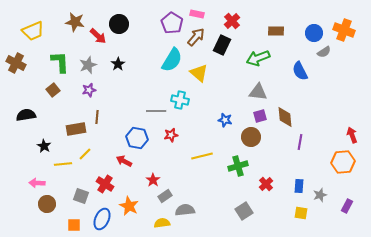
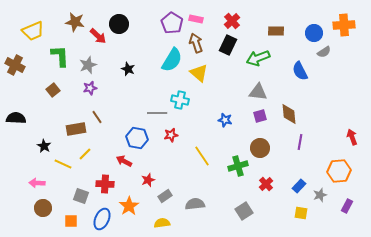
pink rectangle at (197, 14): moved 1 px left, 5 px down
orange cross at (344, 30): moved 5 px up; rotated 25 degrees counterclockwise
brown arrow at (196, 37): moved 6 px down; rotated 60 degrees counterclockwise
black rectangle at (222, 45): moved 6 px right
green L-shape at (60, 62): moved 6 px up
brown cross at (16, 63): moved 1 px left, 2 px down
black star at (118, 64): moved 10 px right, 5 px down; rotated 16 degrees counterclockwise
purple star at (89, 90): moved 1 px right, 2 px up
gray line at (156, 111): moved 1 px right, 2 px down
black semicircle at (26, 115): moved 10 px left, 3 px down; rotated 12 degrees clockwise
brown line at (97, 117): rotated 40 degrees counterclockwise
brown diamond at (285, 117): moved 4 px right, 3 px up
red arrow at (352, 135): moved 2 px down
brown circle at (251, 137): moved 9 px right, 11 px down
yellow line at (202, 156): rotated 70 degrees clockwise
orange hexagon at (343, 162): moved 4 px left, 9 px down
yellow line at (63, 164): rotated 30 degrees clockwise
red star at (153, 180): moved 5 px left; rotated 16 degrees clockwise
red cross at (105, 184): rotated 30 degrees counterclockwise
blue rectangle at (299, 186): rotated 40 degrees clockwise
brown circle at (47, 204): moved 4 px left, 4 px down
orange star at (129, 206): rotated 12 degrees clockwise
gray semicircle at (185, 210): moved 10 px right, 6 px up
orange square at (74, 225): moved 3 px left, 4 px up
